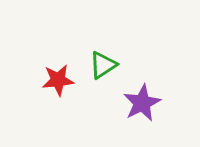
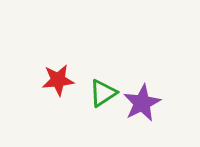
green triangle: moved 28 px down
